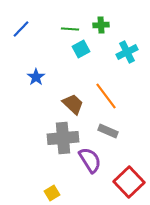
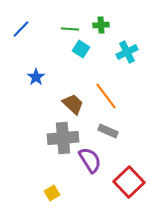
cyan square: rotated 30 degrees counterclockwise
